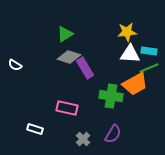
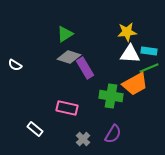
white rectangle: rotated 21 degrees clockwise
